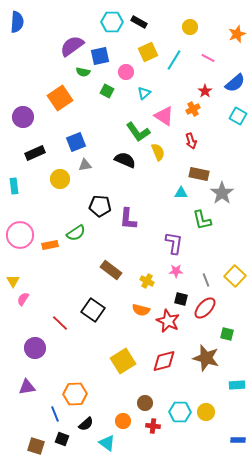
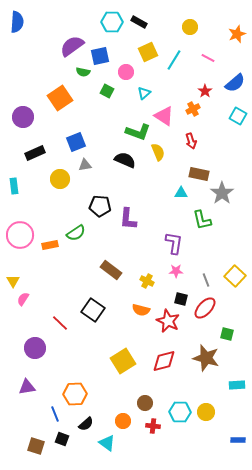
green L-shape at (138, 132): rotated 35 degrees counterclockwise
